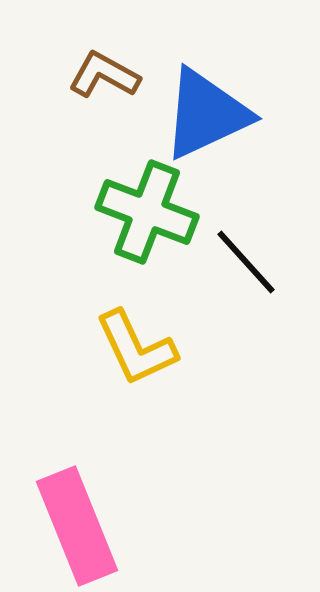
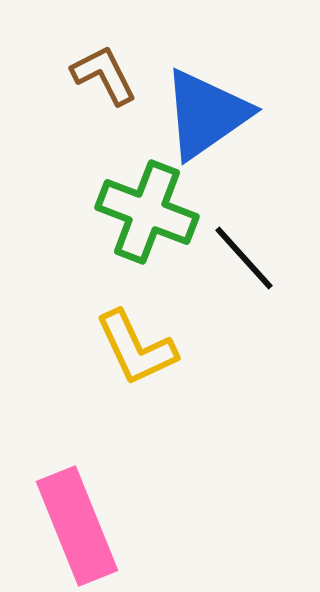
brown L-shape: rotated 34 degrees clockwise
blue triangle: rotated 10 degrees counterclockwise
black line: moved 2 px left, 4 px up
